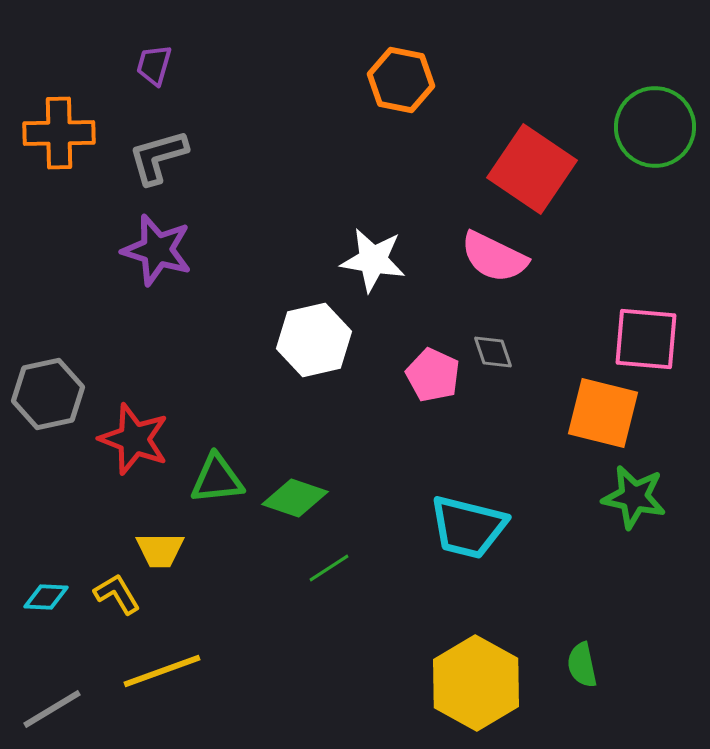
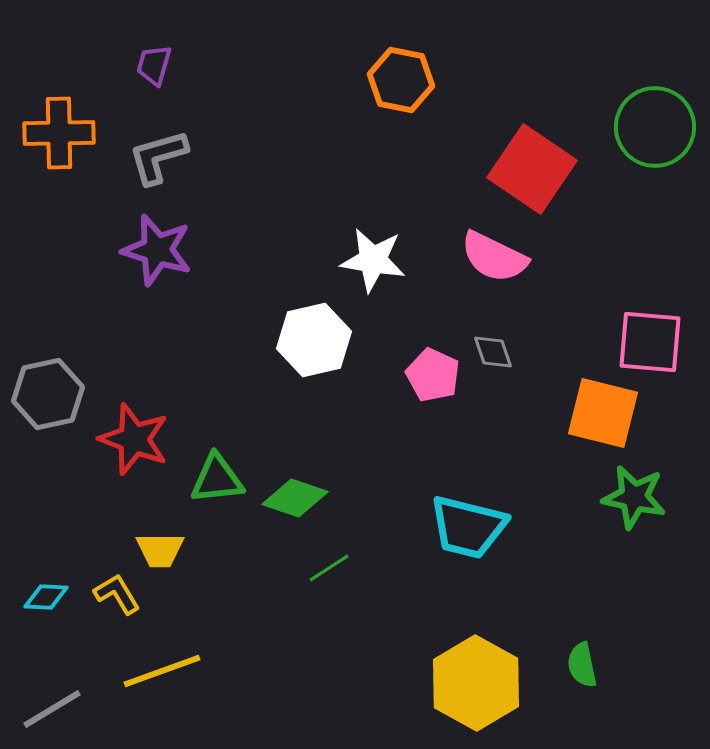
pink square: moved 4 px right, 3 px down
